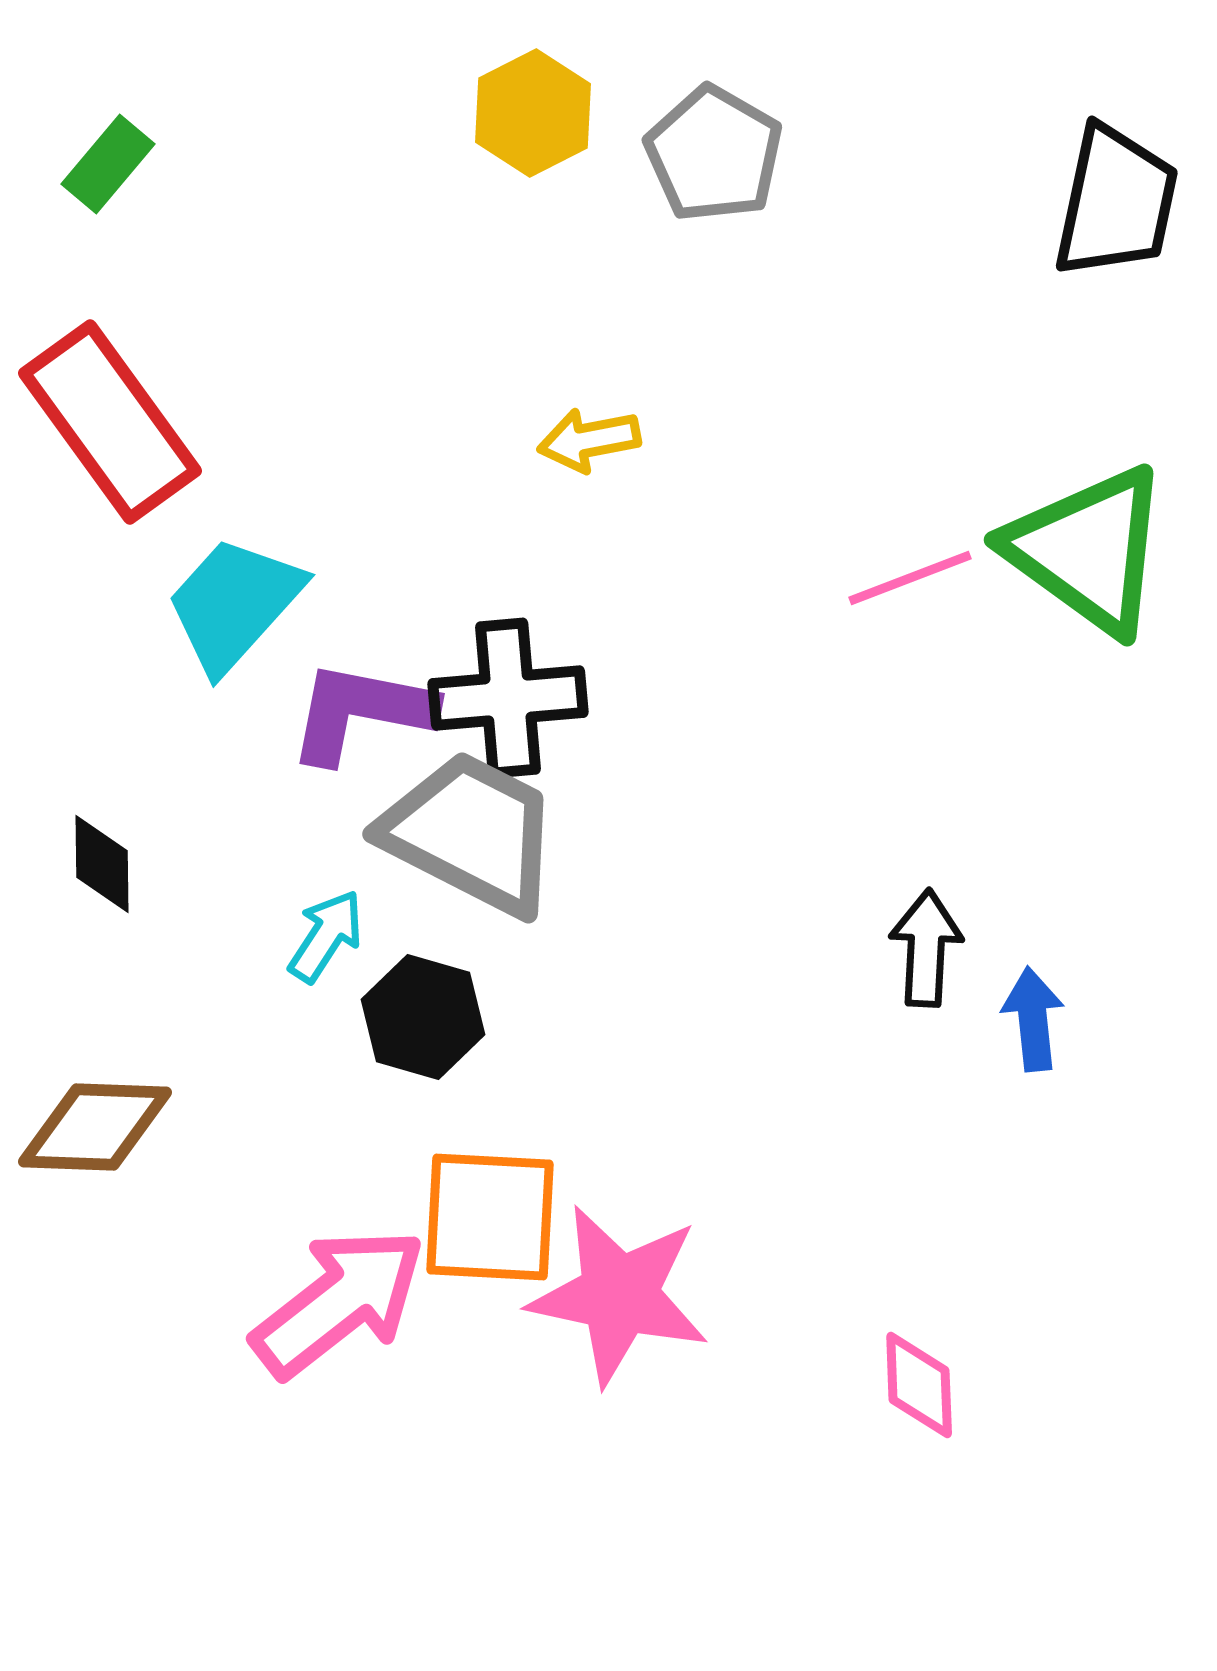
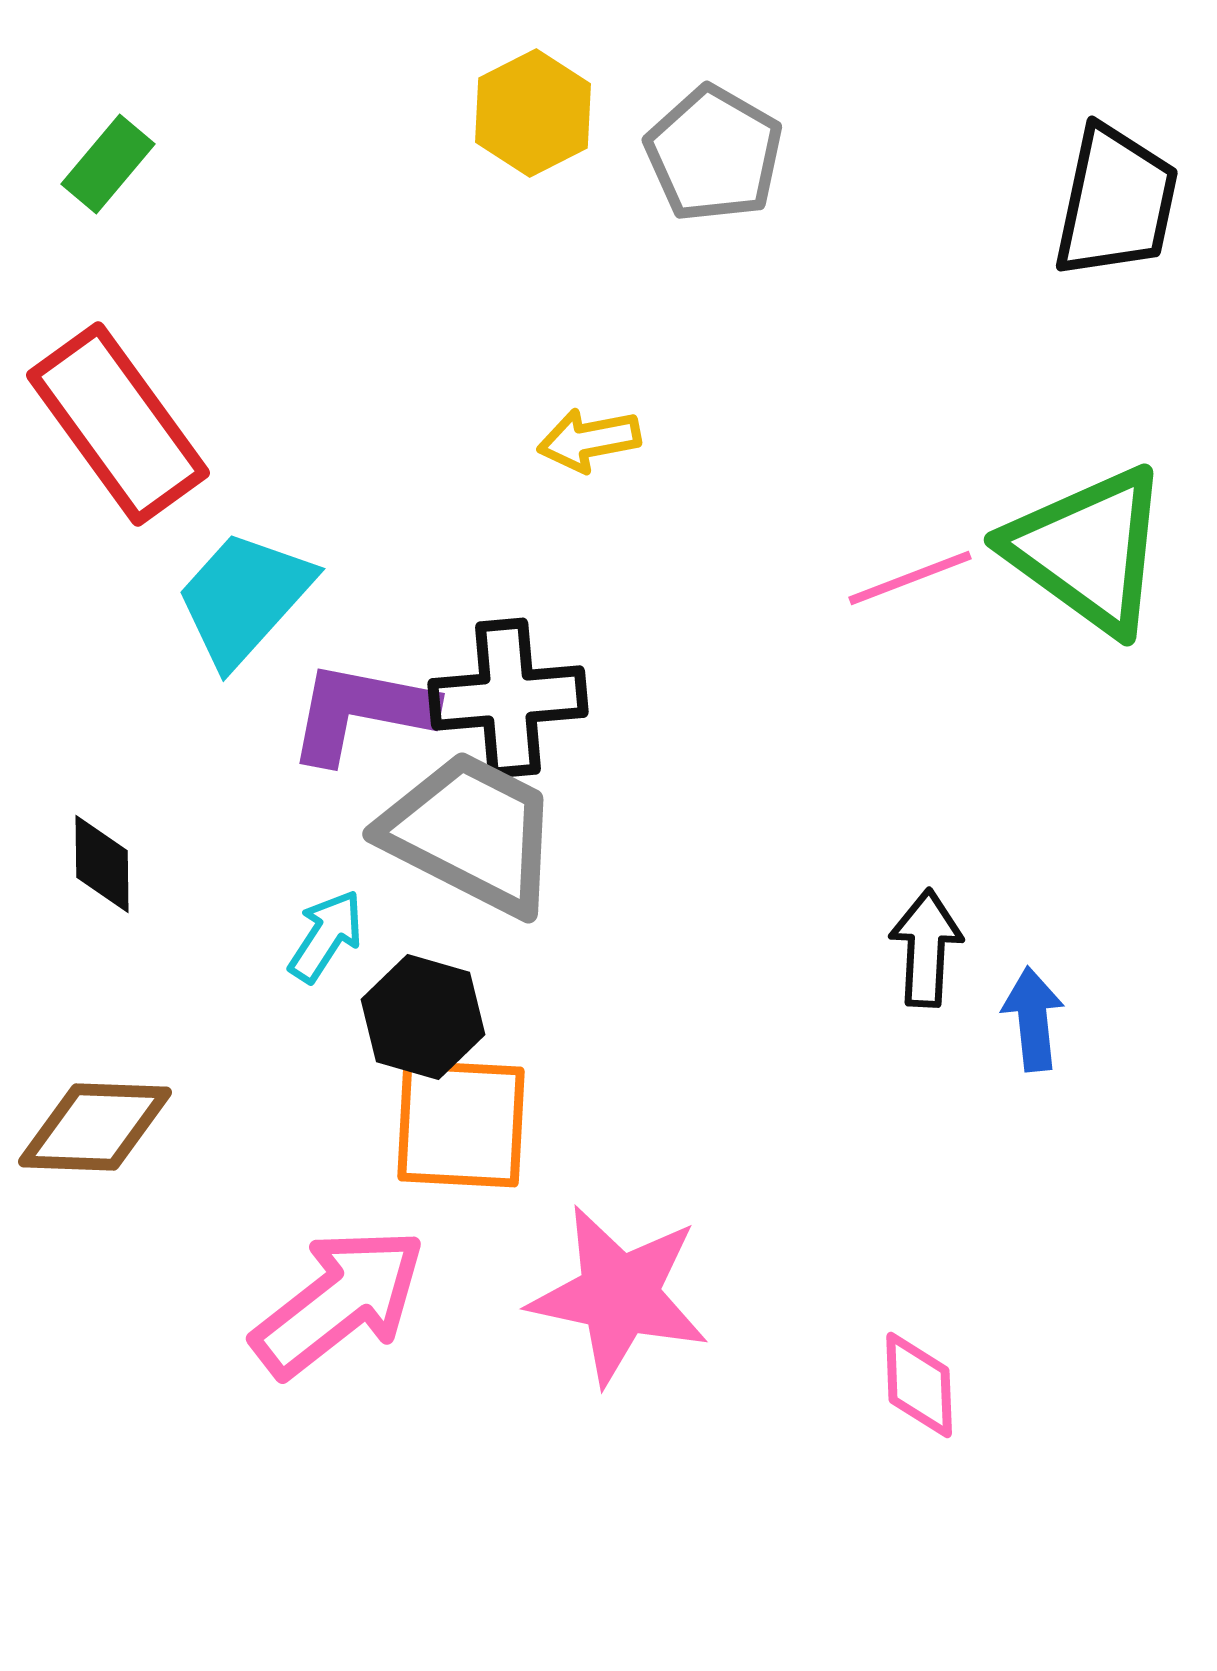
red rectangle: moved 8 px right, 2 px down
cyan trapezoid: moved 10 px right, 6 px up
orange square: moved 29 px left, 93 px up
